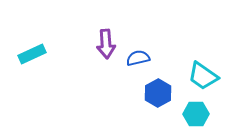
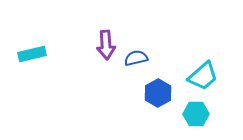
purple arrow: moved 1 px down
cyan rectangle: rotated 12 degrees clockwise
blue semicircle: moved 2 px left
cyan trapezoid: rotated 76 degrees counterclockwise
